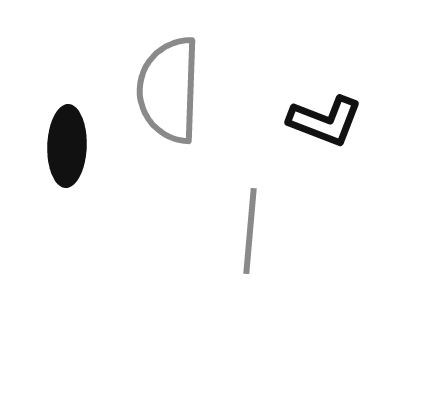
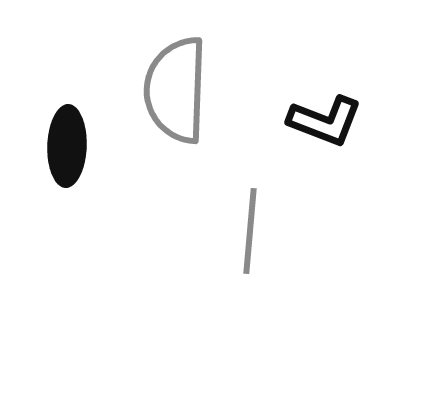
gray semicircle: moved 7 px right
